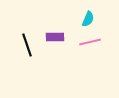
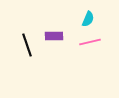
purple rectangle: moved 1 px left, 1 px up
